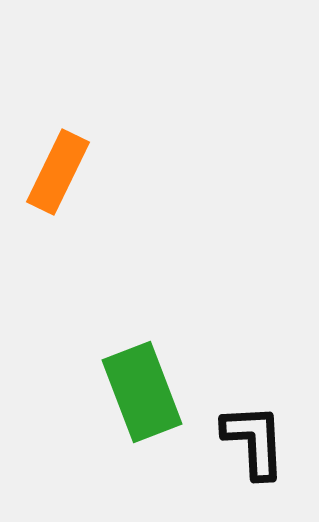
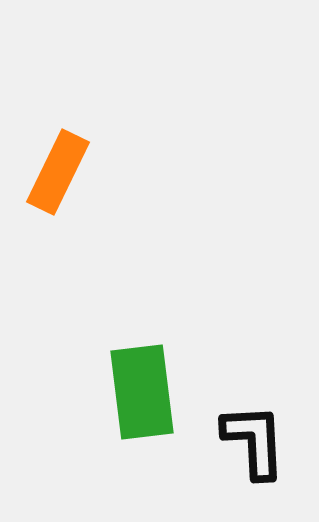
green rectangle: rotated 14 degrees clockwise
